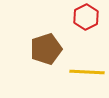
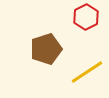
yellow line: rotated 36 degrees counterclockwise
